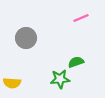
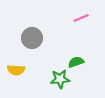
gray circle: moved 6 px right
yellow semicircle: moved 4 px right, 13 px up
